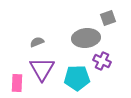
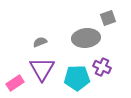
gray semicircle: moved 3 px right
purple cross: moved 6 px down
pink rectangle: moved 2 px left; rotated 54 degrees clockwise
